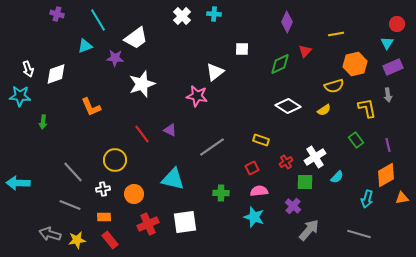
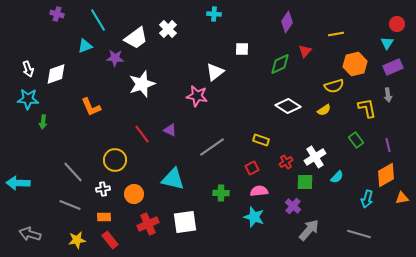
white cross at (182, 16): moved 14 px left, 13 px down
purple diamond at (287, 22): rotated 10 degrees clockwise
cyan star at (20, 96): moved 8 px right, 3 px down
gray arrow at (50, 234): moved 20 px left
